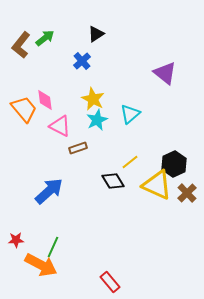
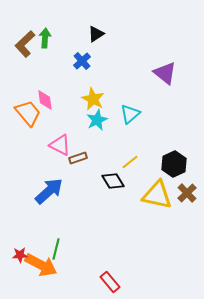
green arrow: rotated 48 degrees counterclockwise
brown L-shape: moved 4 px right, 1 px up; rotated 8 degrees clockwise
orange trapezoid: moved 4 px right, 4 px down
pink triangle: moved 19 px down
brown rectangle: moved 10 px down
yellow triangle: moved 10 px down; rotated 12 degrees counterclockwise
red star: moved 4 px right, 15 px down
green line: moved 3 px right, 2 px down; rotated 10 degrees counterclockwise
